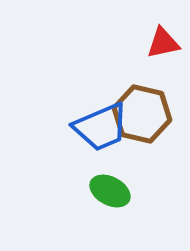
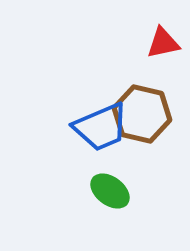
green ellipse: rotated 9 degrees clockwise
